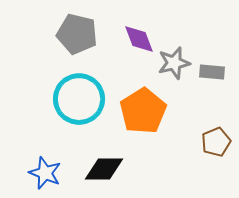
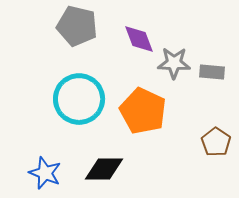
gray pentagon: moved 8 px up
gray star: rotated 16 degrees clockwise
orange pentagon: rotated 15 degrees counterclockwise
brown pentagon: rotated 16 degrees counterclockwise
